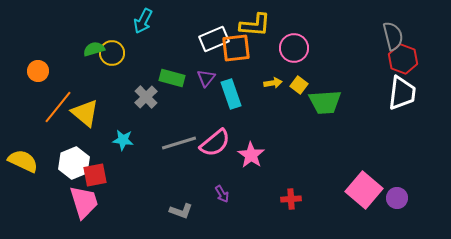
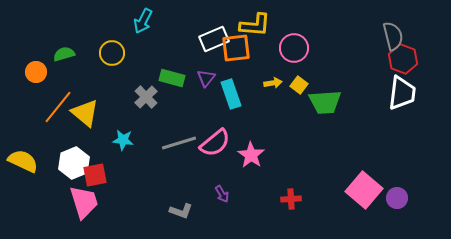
green semicircle: moved 30 px left, 5 px down
orange circle: moved 2 px left, 1 px down
